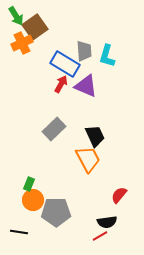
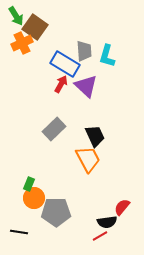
brown square: rotated 20 degrees counterclockwise
purple triangle: rotated 20 degrees clockwise
red semicircle: moved 3 px right, 12 px down
orange circle: moved 1 px right, 2 px up
